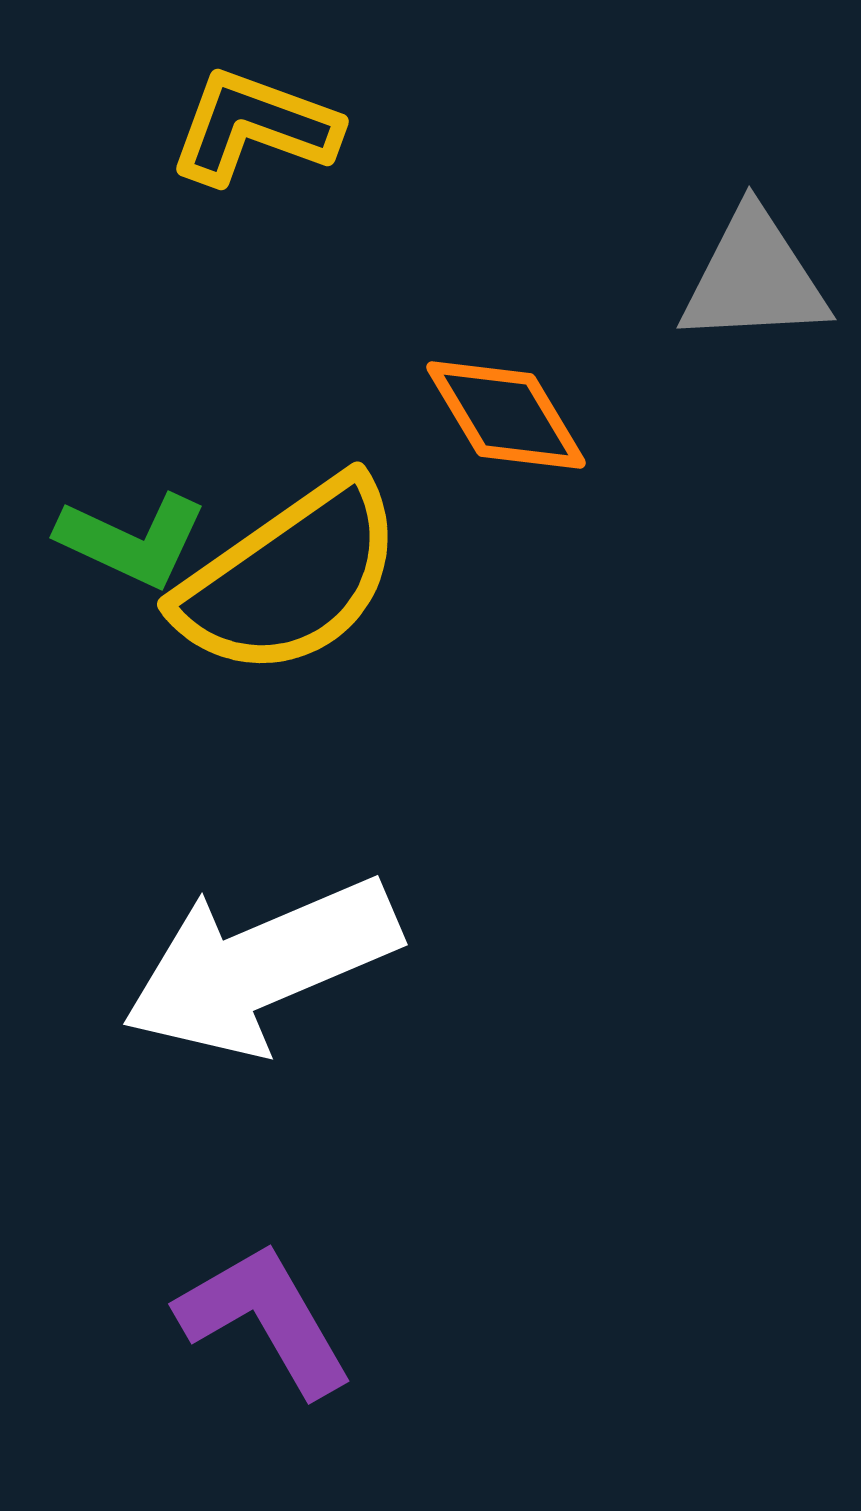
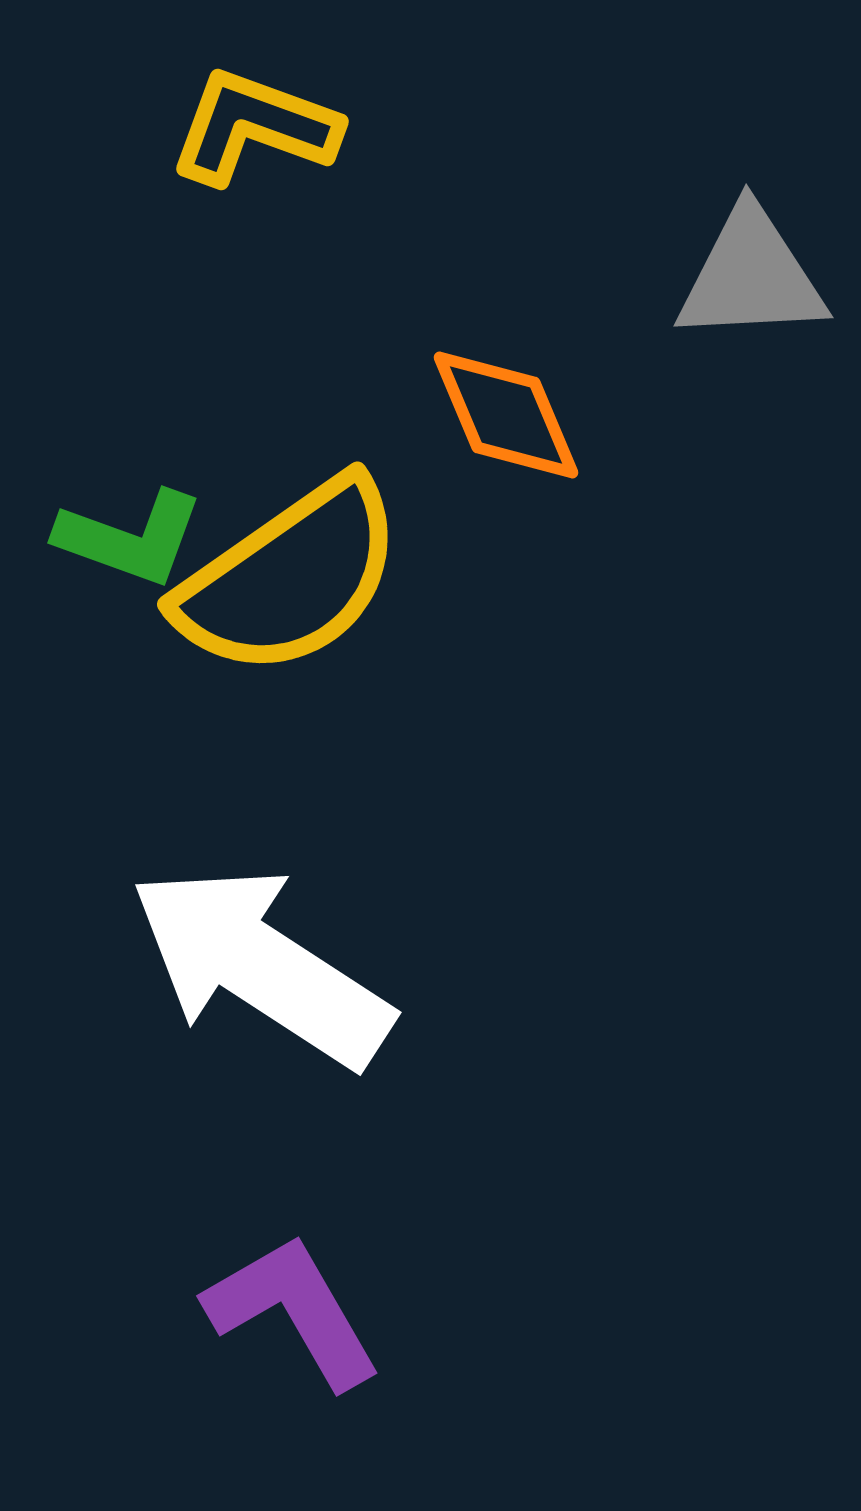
gray triangle: moved 3 px left, 2 px up
orange diamond: rotated 8 degrees clockwise
green L-shape: moved 2 px left, 2 px up; rotated 5 degrees counterclockwise
white arrow: rotated 56 degrees clockwise
purple L-shape: moved 28 px right, 8 px up
